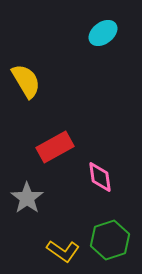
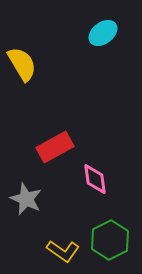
yellow semicircle: moved 4 px left, 17 px up
pink diamond: moved 5 px left, 2 px down
gray star: moved 1 px left, 1 px down; rotated 12 degrees counterclockwise
green hexagon: rotated 9 degrees counterclockwise
